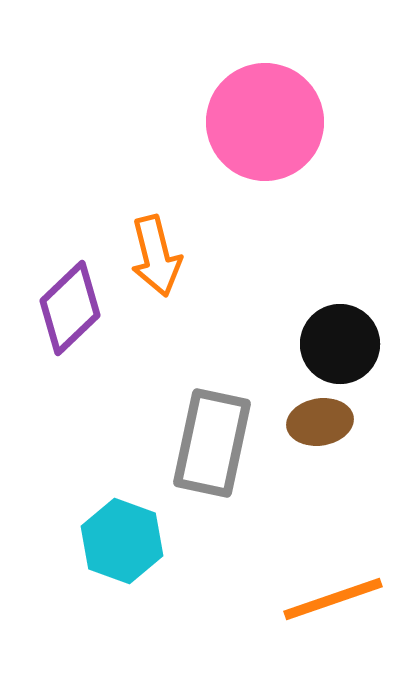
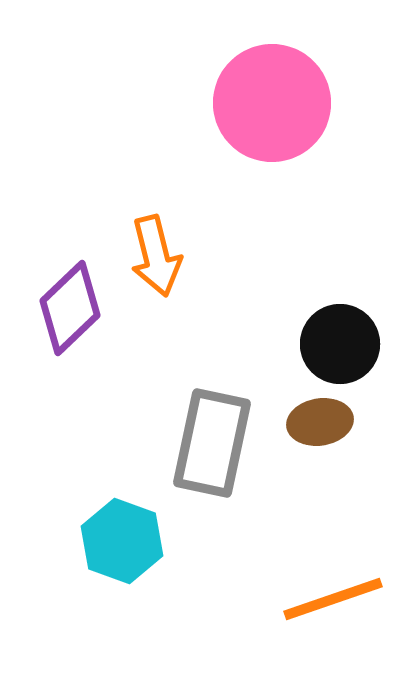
pink circle: moved 7 px right, 19 px up
